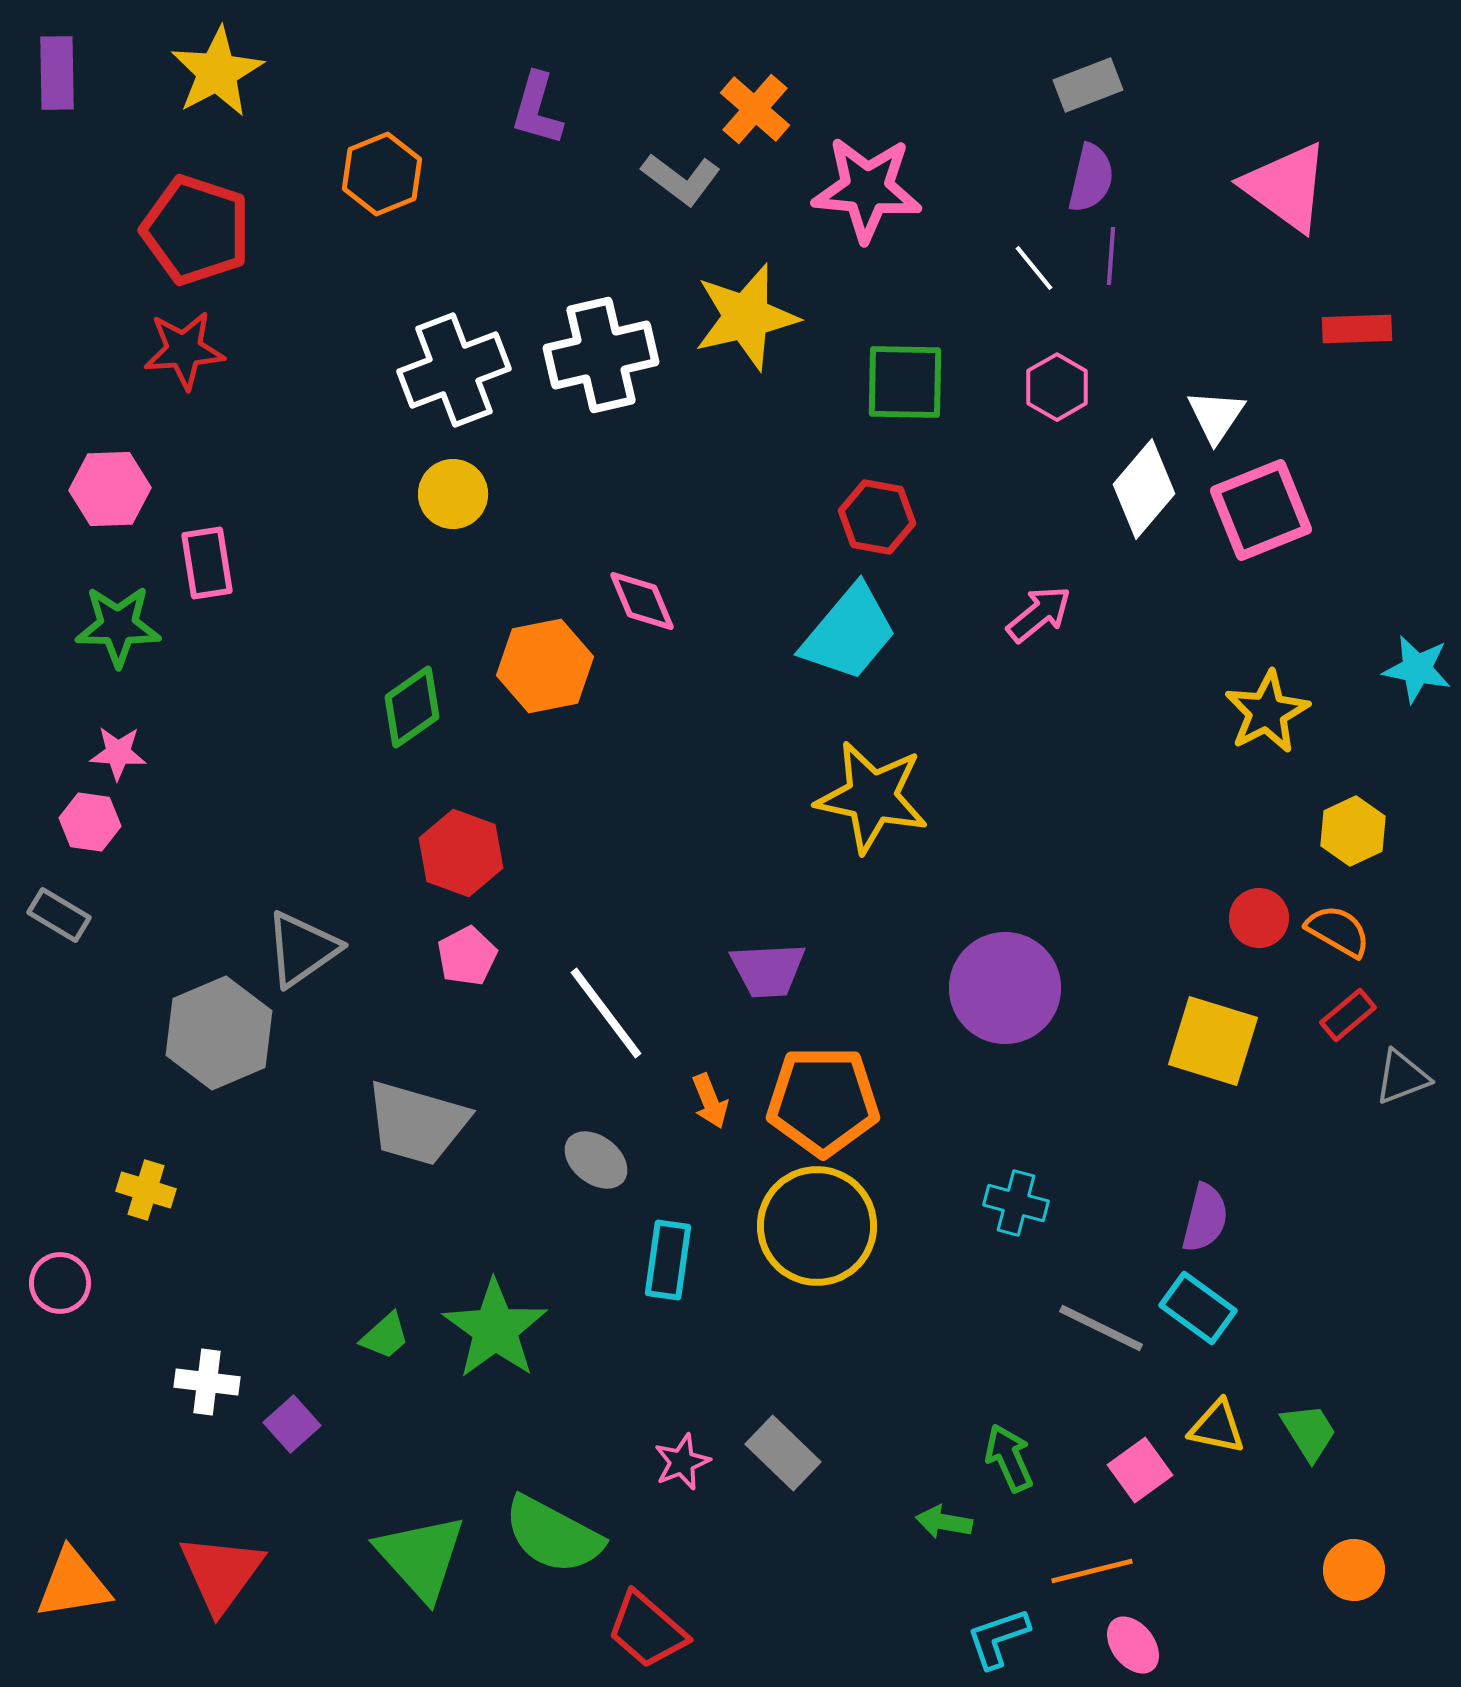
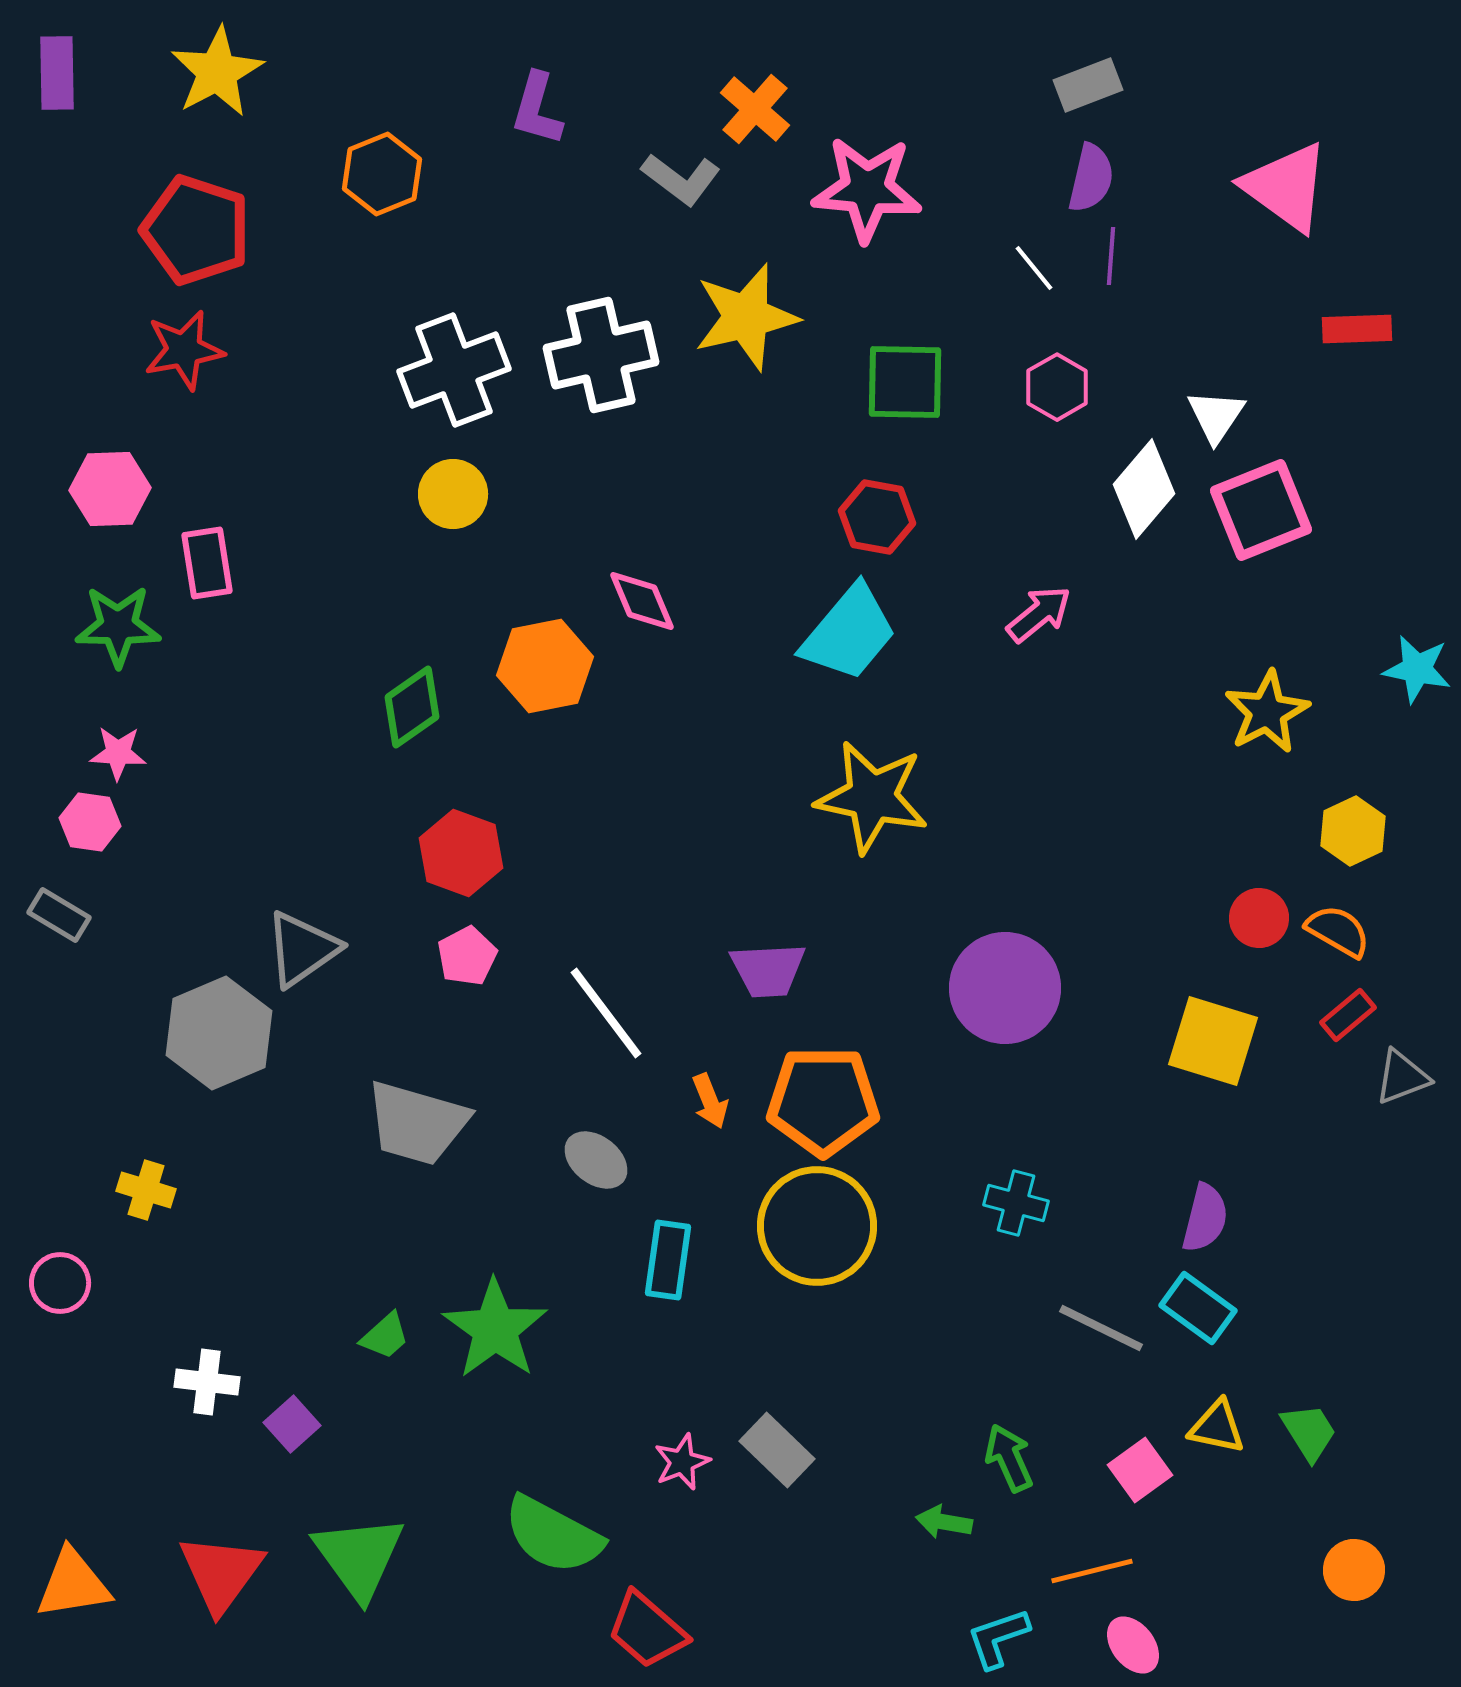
red star at (184, 350): rotated 6 degrees counterclockwise
gray rectangle at (783, 1453): moved 6 px left, 3 px up
green triangle at (421, 1557): moved 62 px left; rotated 6 degrees clockwise
